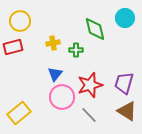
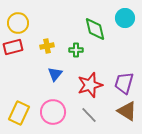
yellow circle: moved 2 px left, 2 px down
yellow cross: moved 6 px left, 3 px down
pink circle: moved 9 px left, 15 px down
yellow rectangle: rotated 25 degrees counterclockwise
